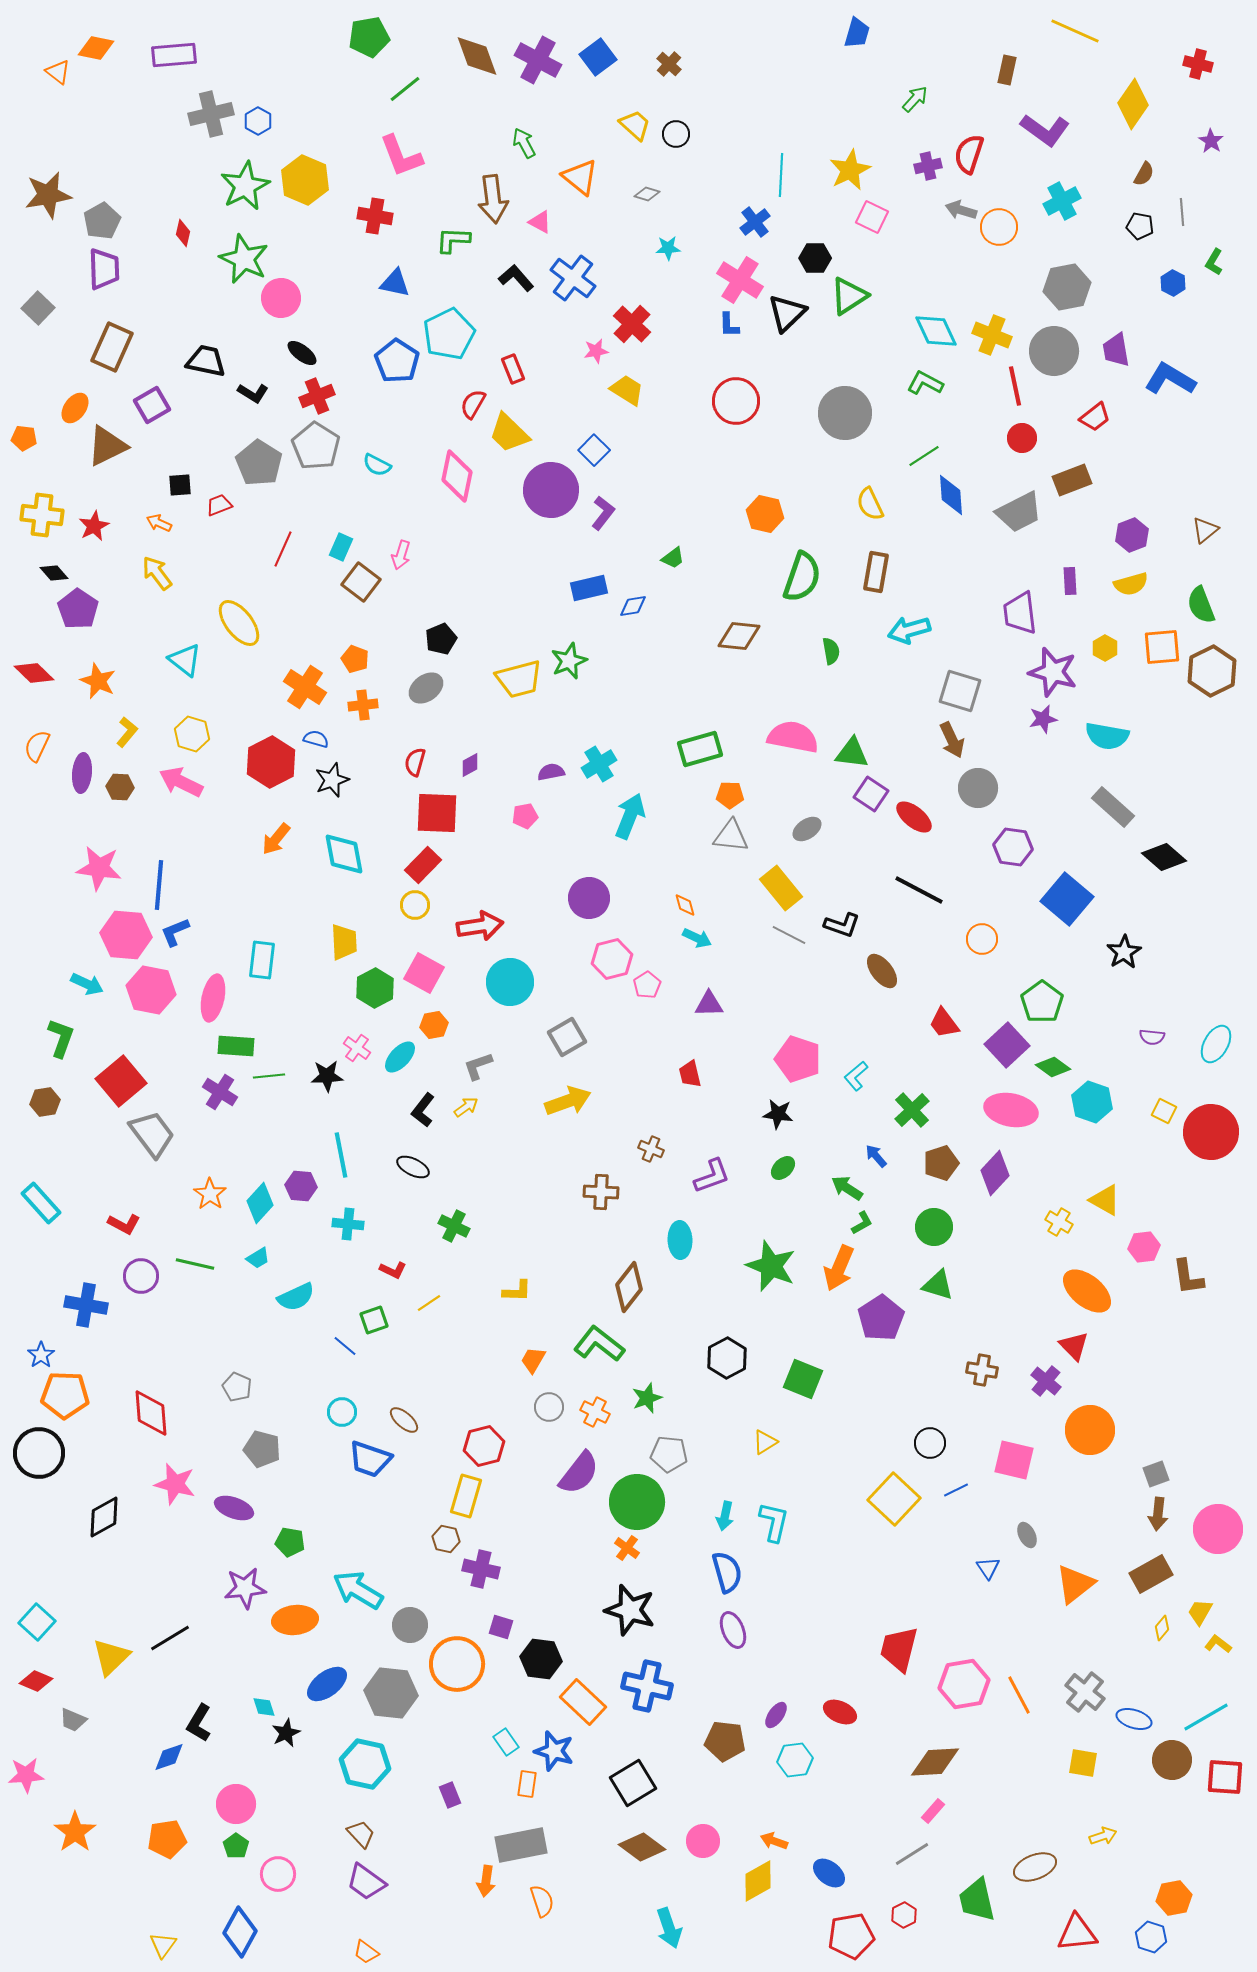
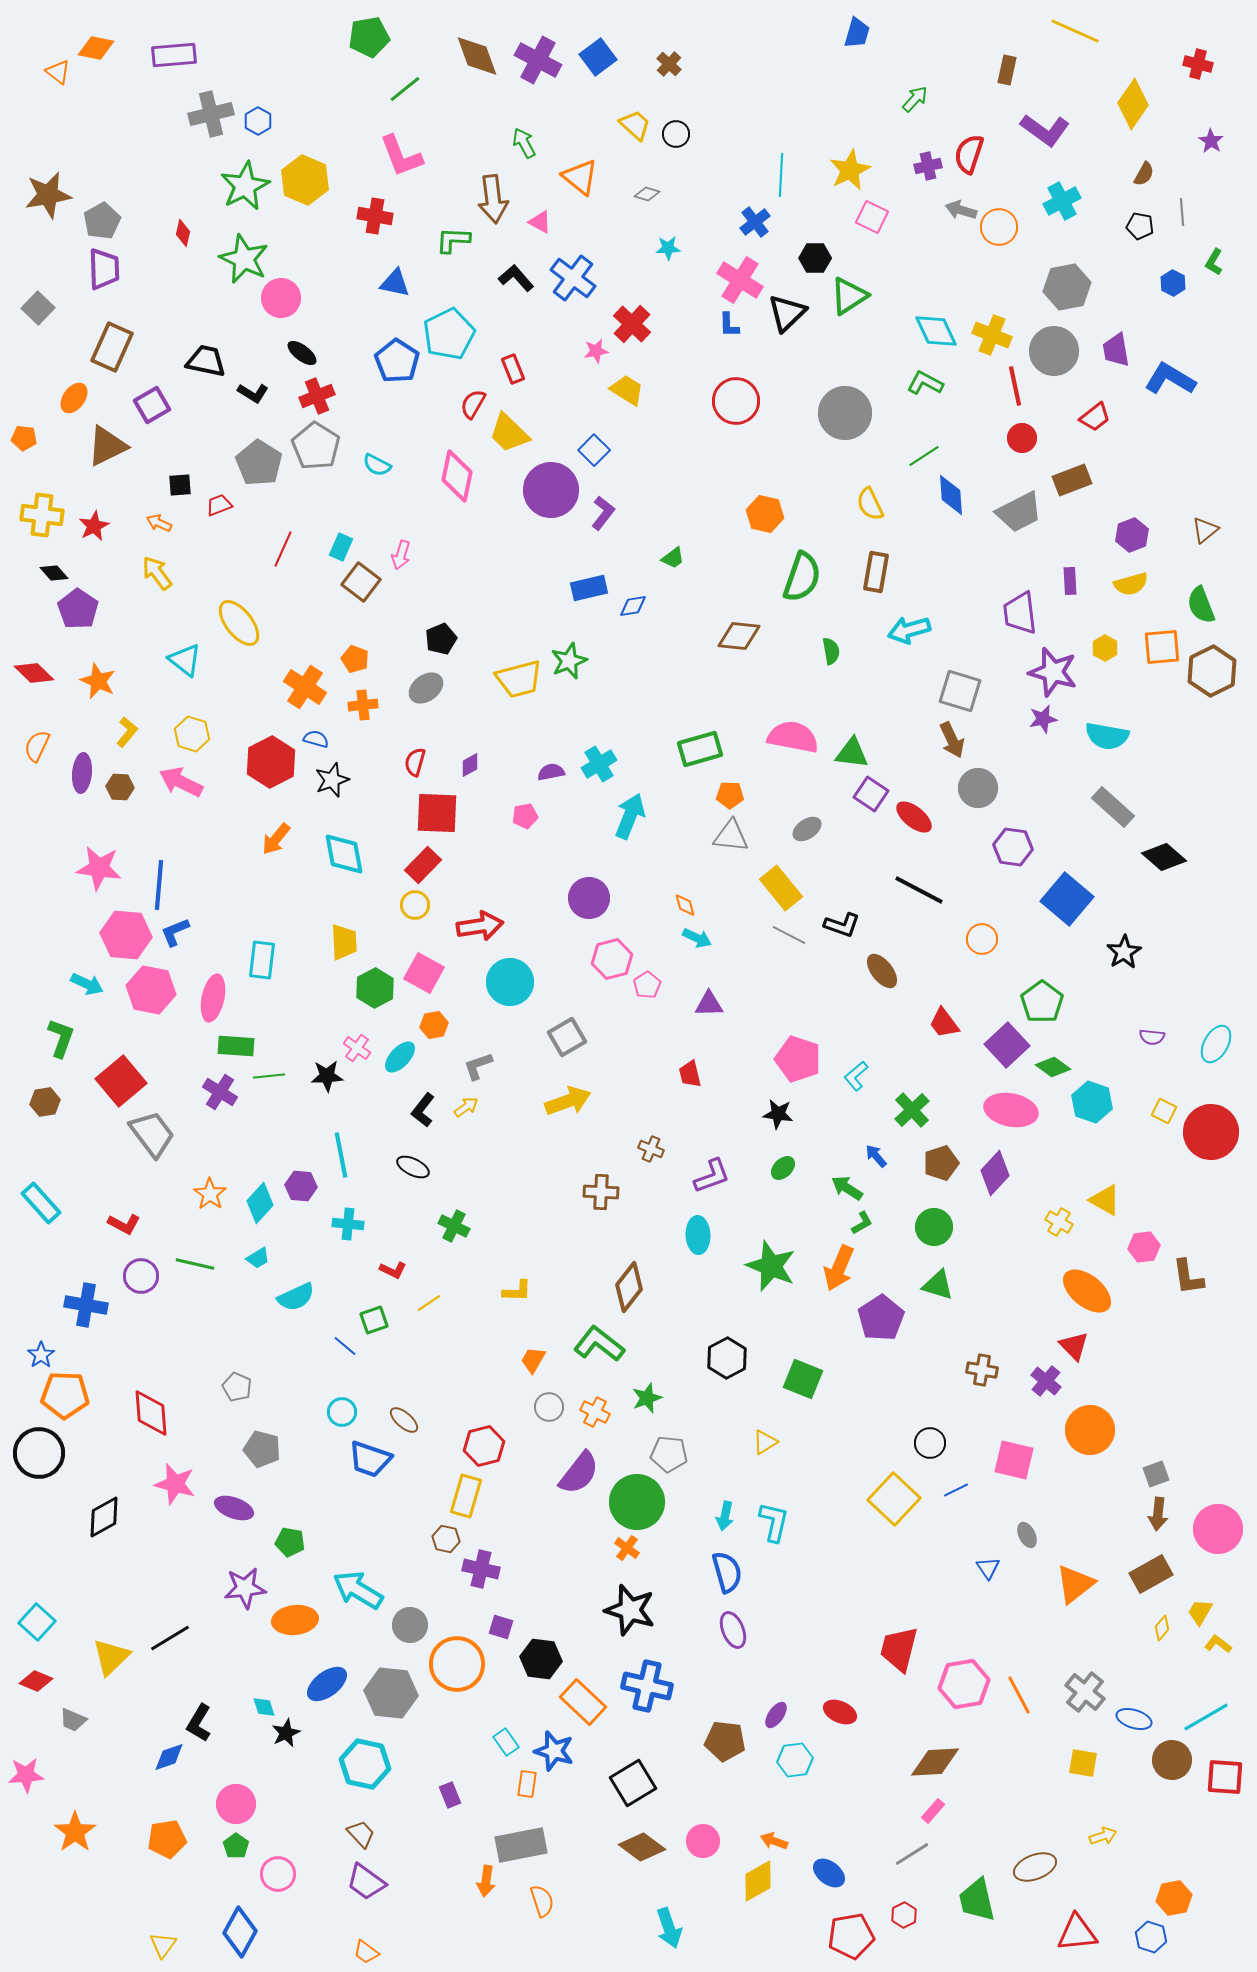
orange ellipse at (75, 408): moved 1 px left, 10 px up
cyan ellipse at (680, 1240): moved 18 px right, 5 px up
